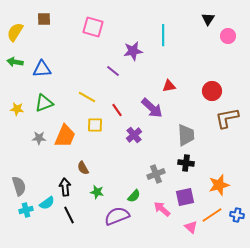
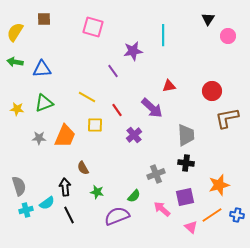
purple line: rotated 16 degrees clockwise
